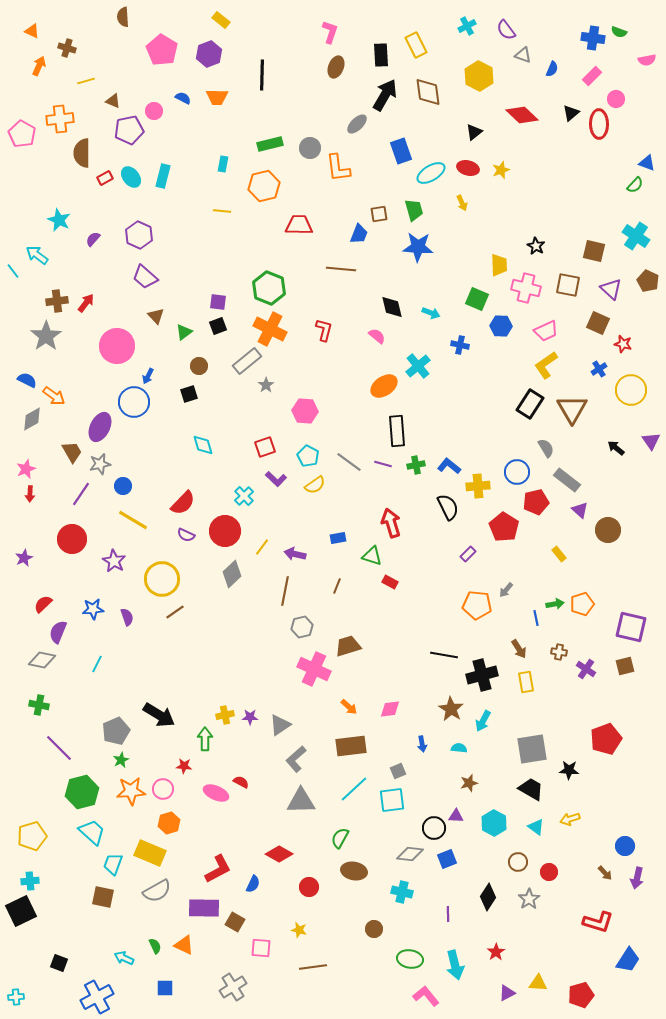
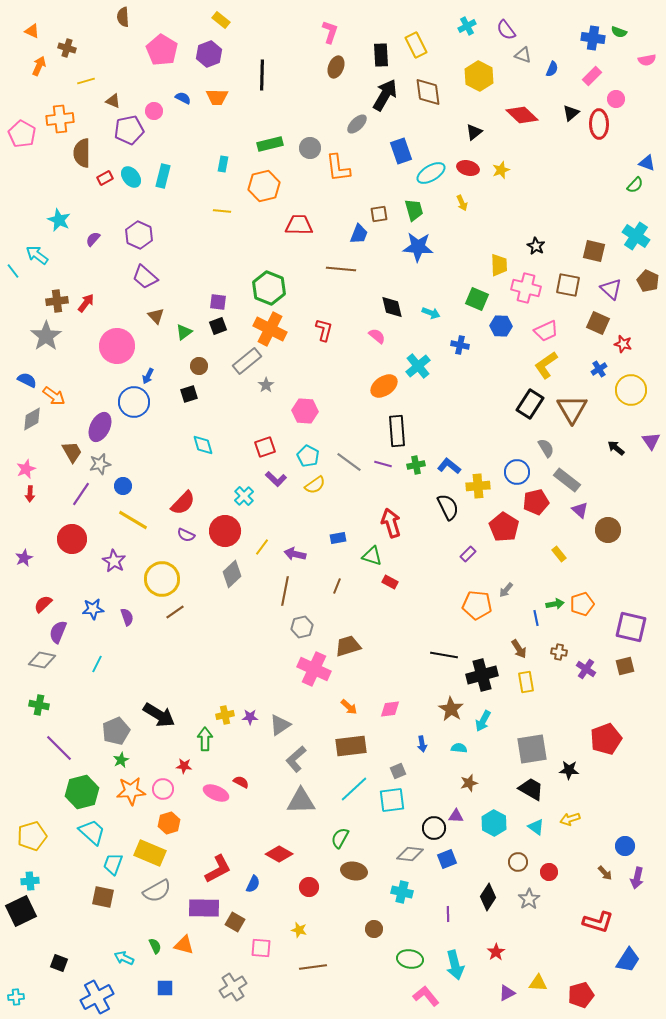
orange triangle at (184, 945): rotated 10 degrees counterclockwise
